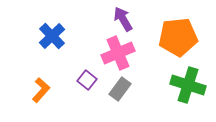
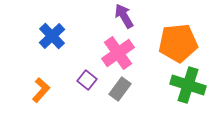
purple arrow: moved 1 px right, 3 px up
orange pentagon: moved 6 px down
pink cross: rotated 12 degrees counterclockwise
